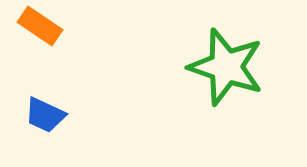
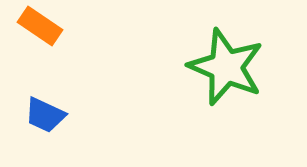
green star: rotated 4 degrees clockwise
